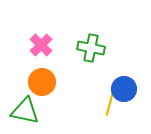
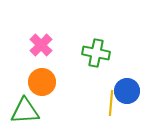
green cross: moved 5 px right, 5 px down
blue circle: moved 3 px right, 2 px down
yellow line: moved 1 px right; rotated 10 degrees counterclockwise
green triangle: rotated 16 degrees counterclockwise
